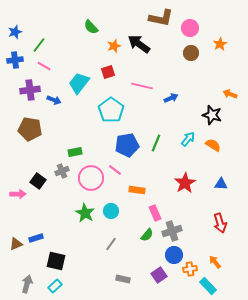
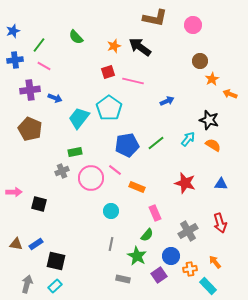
brown L-shape at (161, 18): moved 6 px left
green semicircle at (91, 27): moved 15 px left, 10 px down
pink circle at (190, 28): moved 3 px right, 3 px up
blue star at (15, 32): moved 2 px left, 1 px up
black arrow at (139, 44): moved 1 px right, 3 px down
orange star at (220, 44): moved 8 px left, 35 px down
brown circle at (191, 53): moved 9 px right, 8 px down
cyan trapezoid at (79, 83): moved 35 px down
pink line at (142, 86): moved 9 px left, 5 px up
blue arrow at (171, 98): moved 4 px left, 3 px down
blue arrow at (54, 100): moved 1 px right, 2 px up
cyan pentagon at (111, 110): moved 2 px left, 2 px up
black star at (212, 115): moved 3 px left, 5 px down
brown pentagon at (30, 129): rotated 15 degrees clockwise
green line at (156, 143): rotated 30 degrees clockwise
black square at (38, 181): moved 1 px right, 23 px down; rotated 21 degrees counterclockwise
red star at (185, 183): rotated 25 degrees counterclockwise
orange rectangle at (137, 190): moved 3 px up; rotated 14 degrees clockwise
pink arrow at (18, 194): moved 4 px left, 2 px up
green star at (85, 213): moved 52 px right, 43 px down
gray cross at (172, 231): moved 16 px right; rotated 12 degrees counterclockwise
blue rectangle at (36, 238): moved 6 px down; rotated 16 degrees counterclockwise
brown triangle at (16, 244): rotated 32 degrees clockwise
gray line at (111, 244): rotated 24 degrees counterclockwise
blue circle at (174, 255): moved 3 px left, 1 px down
